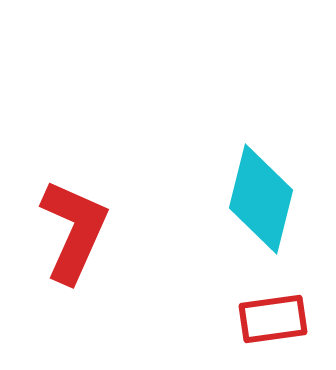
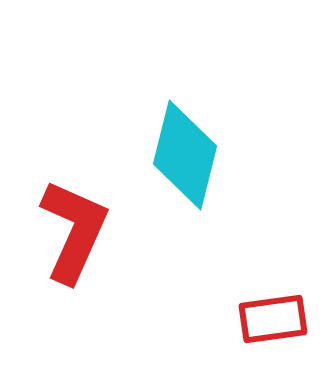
cyan diamond: moved 76 px left, 44 px up
